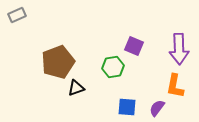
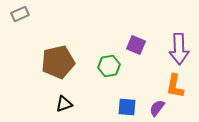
gray rectangle: moved 3 px right, 1 px up
purple square: moved 2 px right, 1 px up
brown pentagon: rotated 8 degrees clockwise
green hexagon: moved 4 px left, 1 px up
black triangle: moved 12 px left, 16 px down
